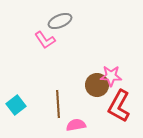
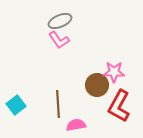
pink L-shape: moved 14 px right
pink star: moved 3 px right, 4 px up
